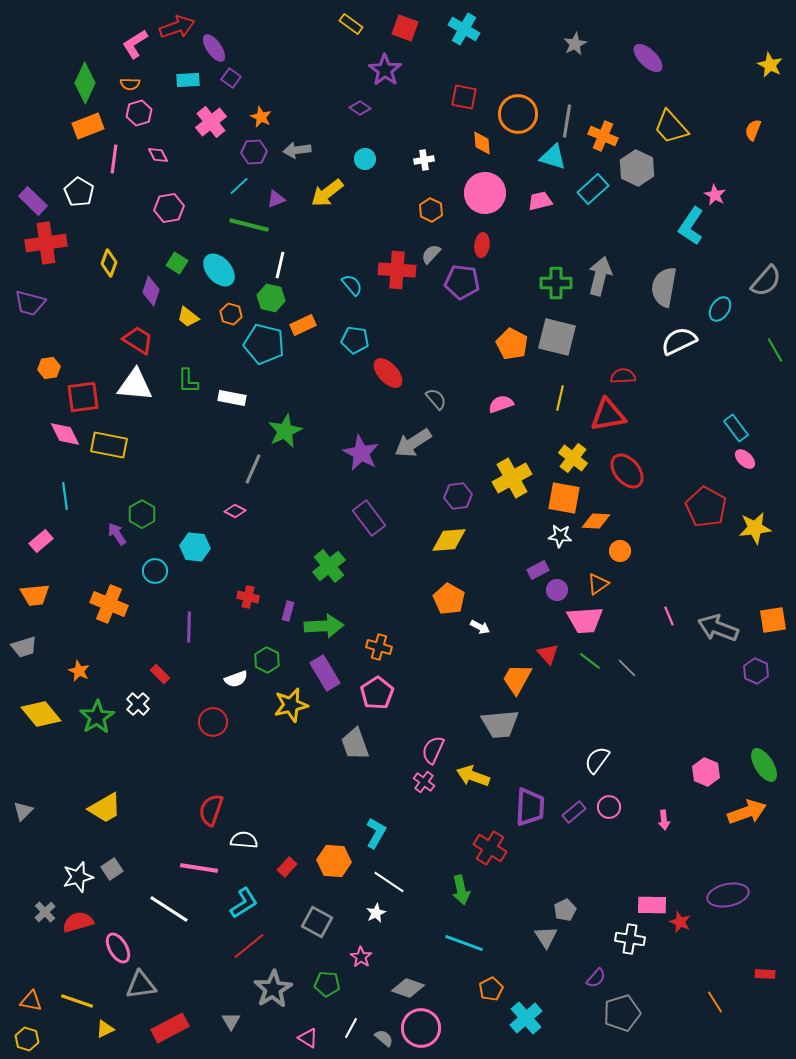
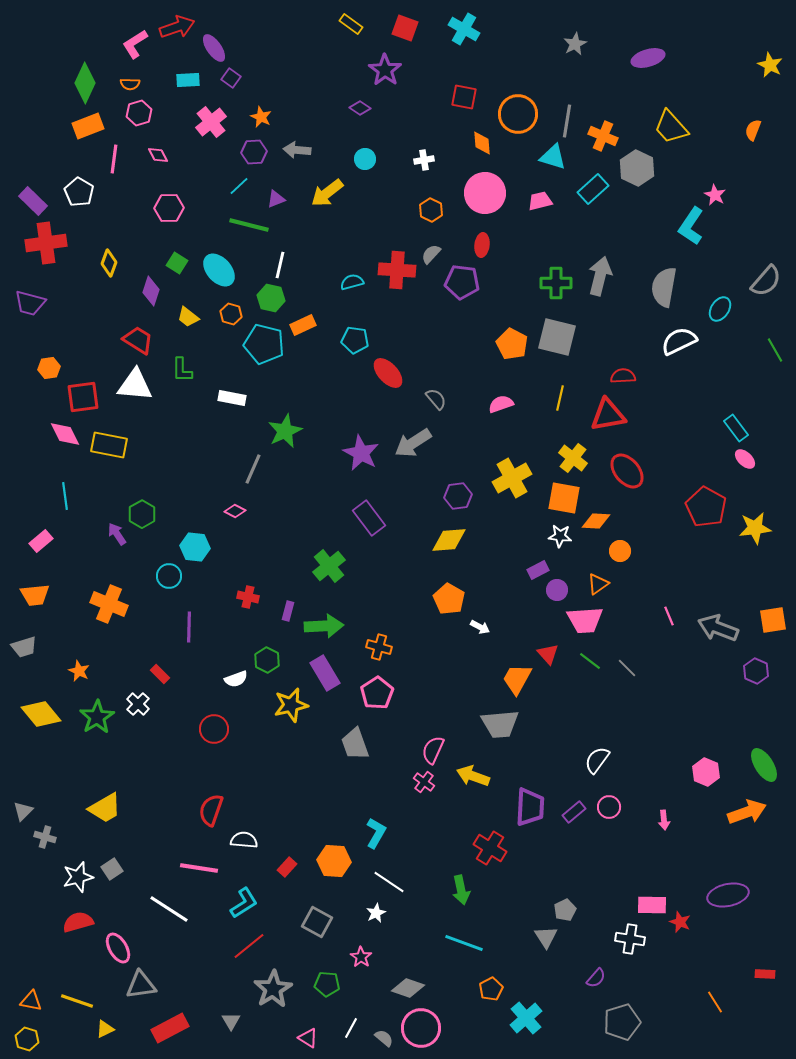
purple ellipse at (648, 58): rotated 60 degrees counterclockwise
gray arrow at (297, 150): rotated 12 degrees clockwise
pink hexagon at (169, 208): rotated 8 degrees clockwise
cyan semicircle at (352, 285): moved 3 px up; rotated 65 degrees counterclockwise
green L-shape at (188, 381): moved 6 px left, 11 px up
cyan circle at (155, 571): moved 14 px right, 5 px down
red circle at (213, 722): moved 1 px right, 7 px down
gray cross at (45, 912): moved 75 px up; rotated 30 degrees counterclockwise
gray pentagon at (622, 1013): moved 9 px down
